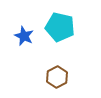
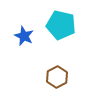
cyan pentagon: moved 1 px right, 2 px up
